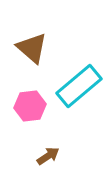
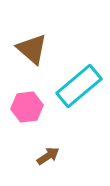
brown triangle: moved 1 px down
pink hexagon: moved 3 px left, 1 px down
